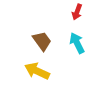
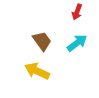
cyan arrow: rotated 80 degrees clockwise
